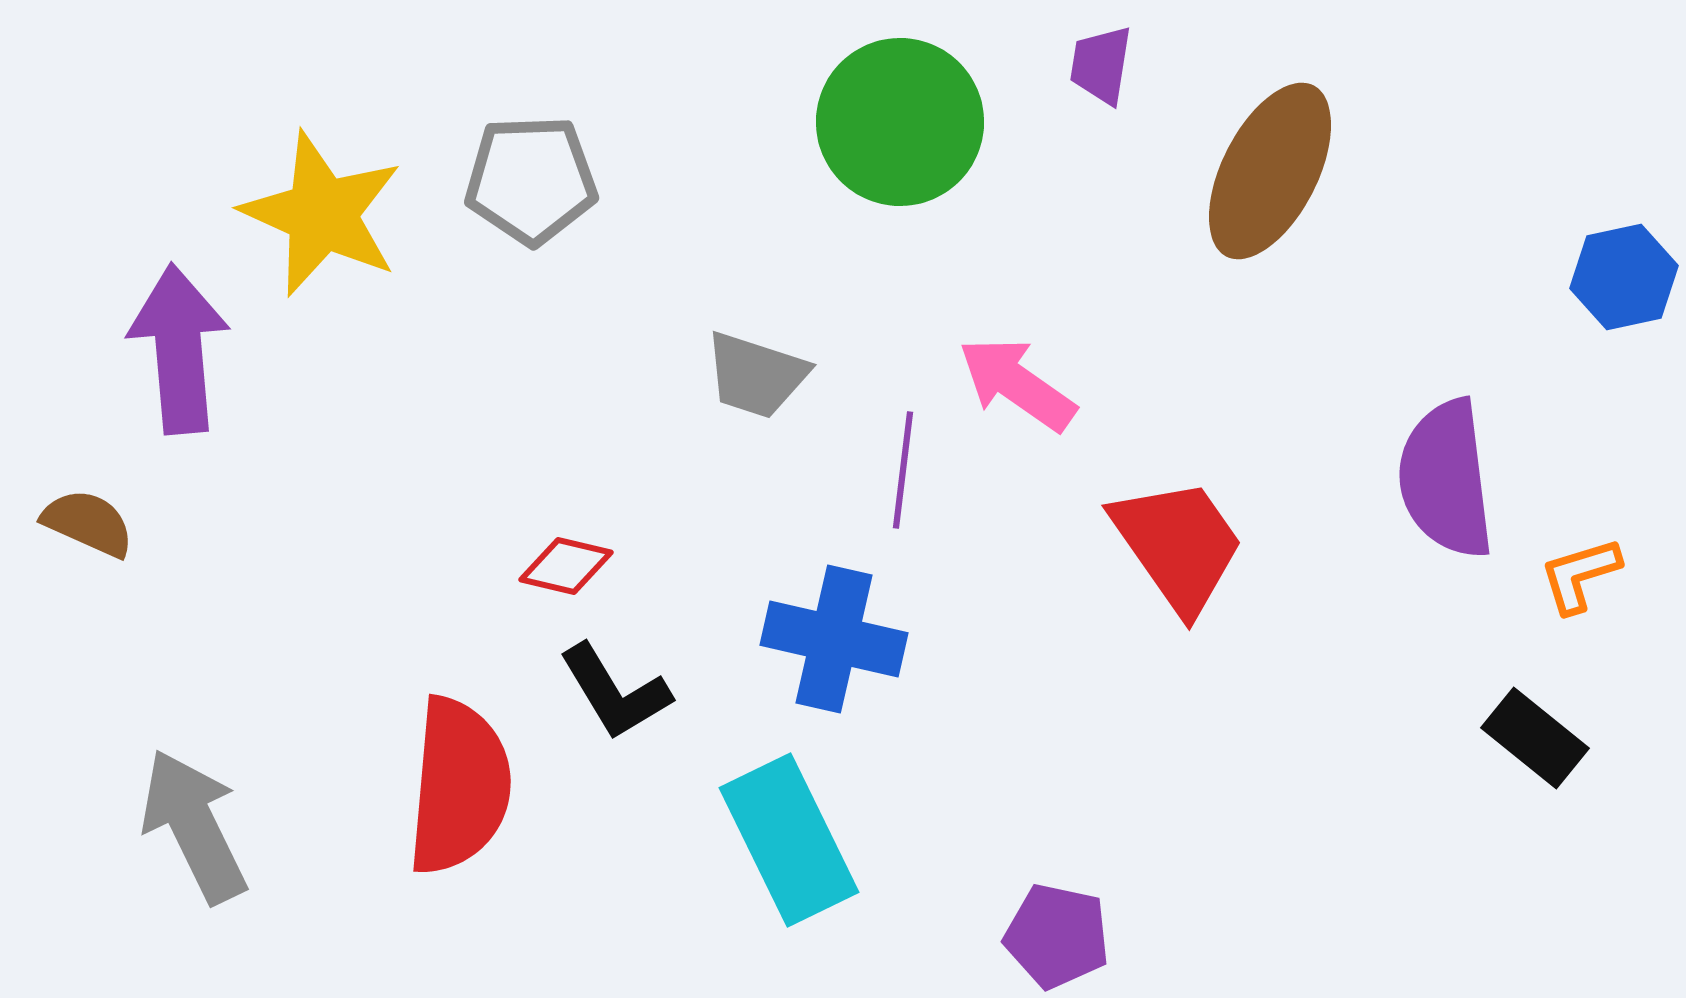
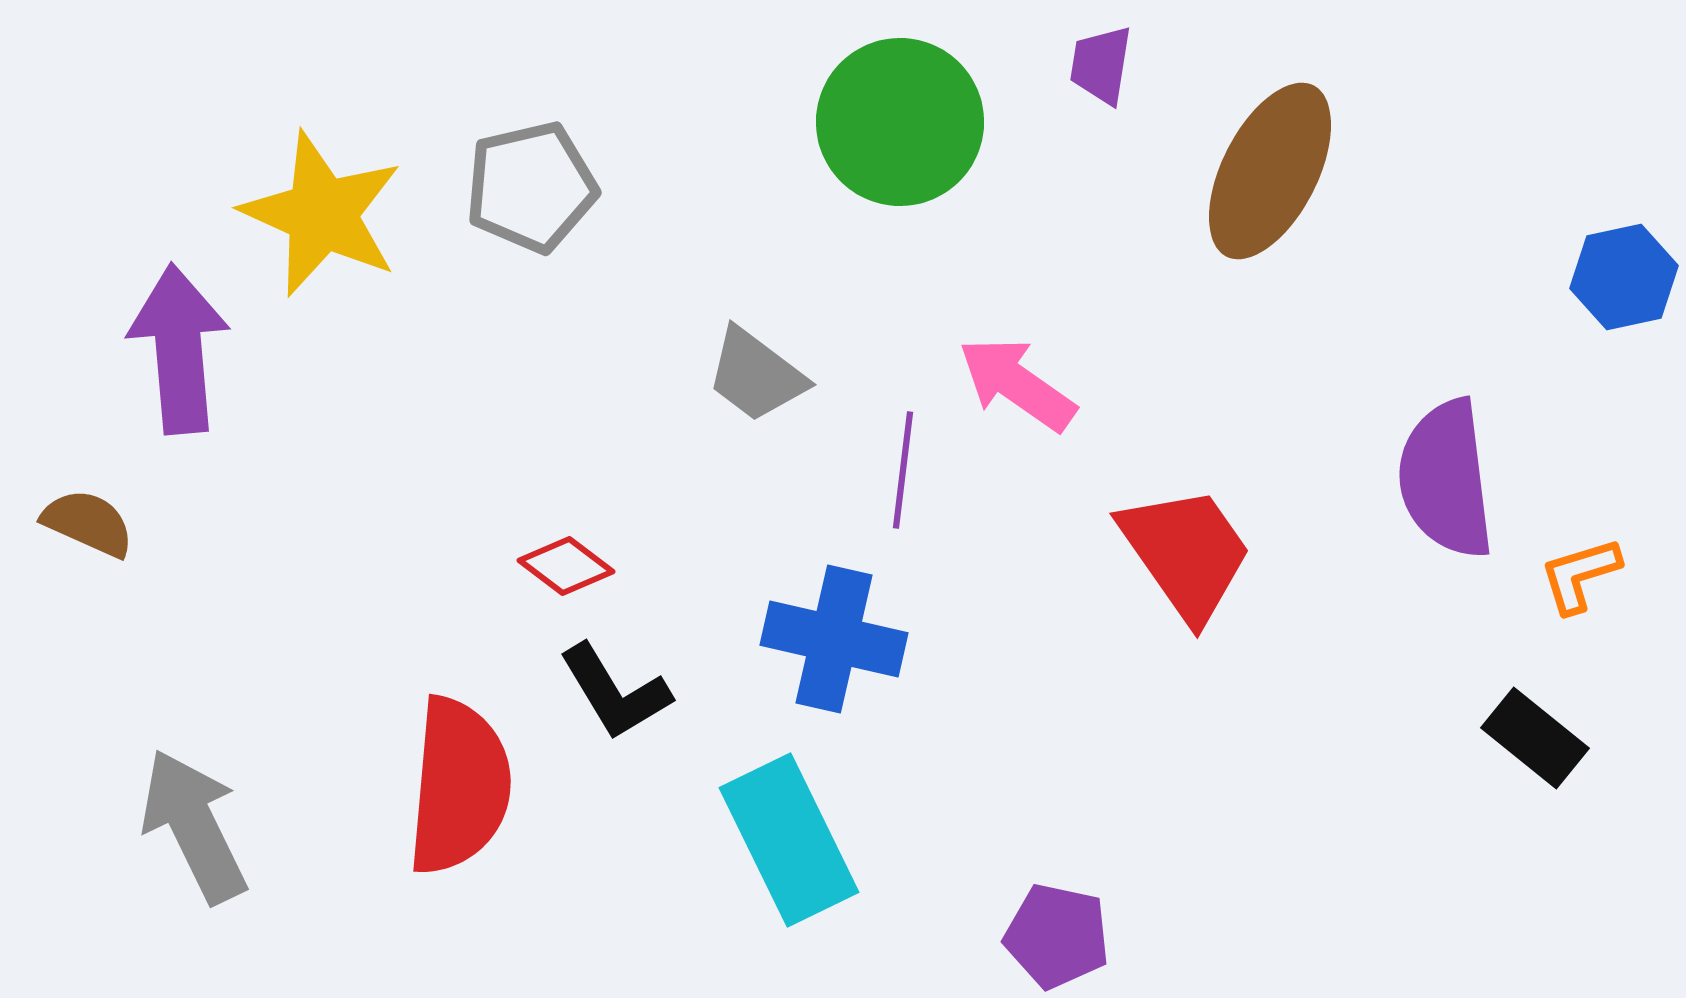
gray pentagon: moved 7 px down; rotated 11 degrees counterclockwise
gray trapezoid: rotated 19 degrees clockwise
red trapezoid: moved 8 px right, 8 px down
red diamond: rotated 24 degrees clockwise
